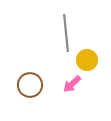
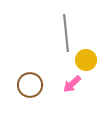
yellow circle: moved 1 px left
